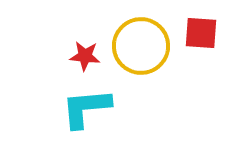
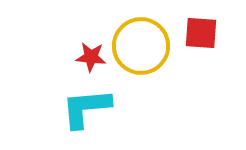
red star: moved 6 px right, 1 px down
